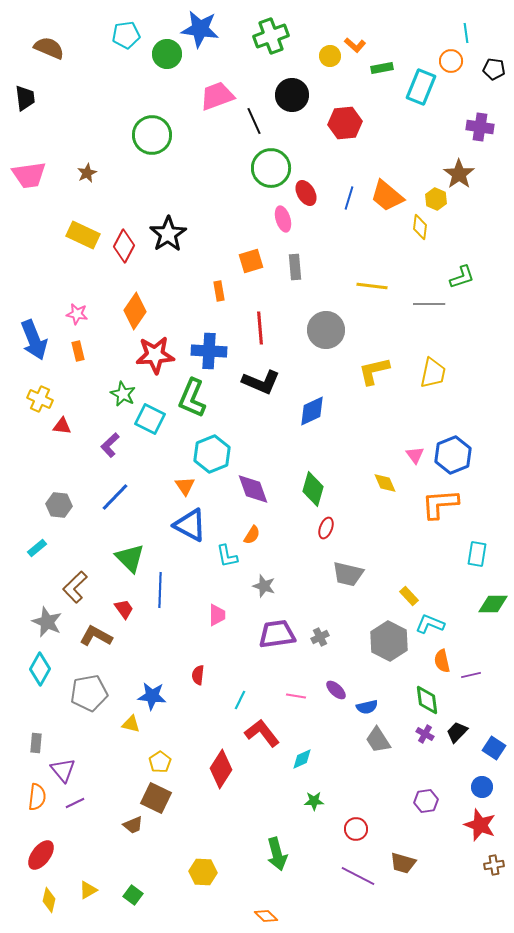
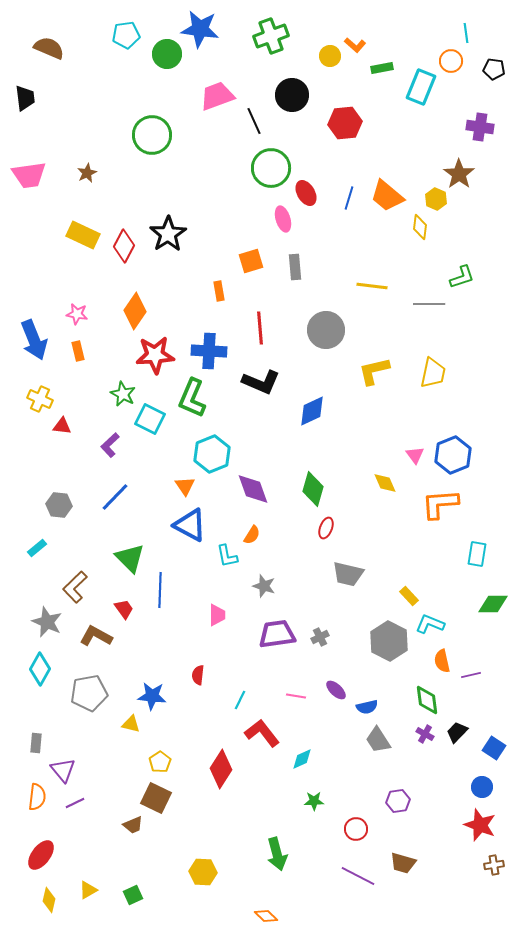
purple hexagon at (426, 801): moved 28 px left
green square at (133, 895): rotated 30 degrees clockwise
